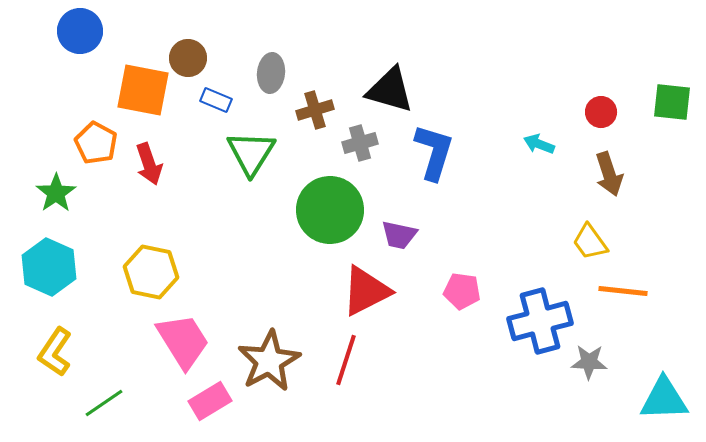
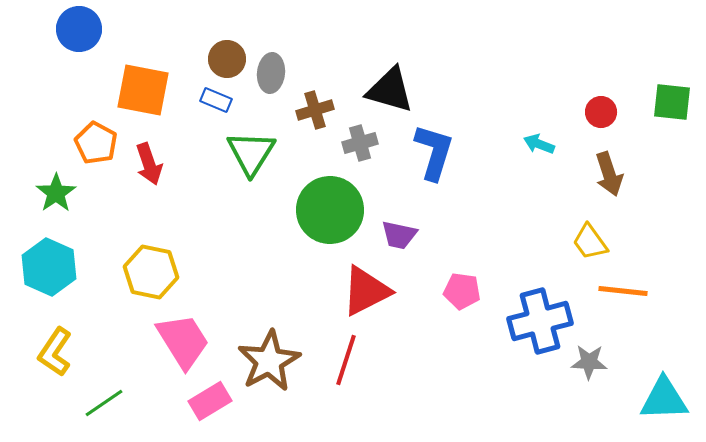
blue circle: moved 1 px left, 2 px up
brown circle: moved 39 px right, 1 px down
